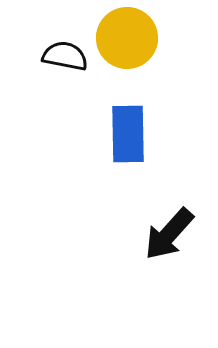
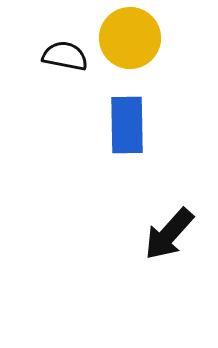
yellow circle: moved 3 px right
blue rectangle: moved 1 px left, 9 px up
